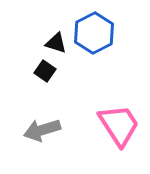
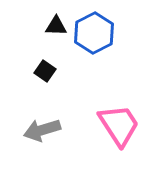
black triangle: moved 17 px up; rotated 15 degrees counterclockwise
